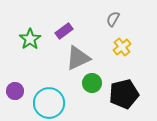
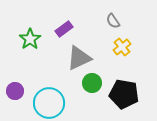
gray semicircle: moved 2 px down; rotated 63 degrees counterclockwise
purple rectangle: moved 2 px up
gray triangle: moved 1 px right
black pentagon: rotated 24 degrees clockwise
